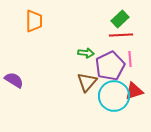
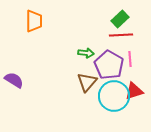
purple pentagon: moved 1 px left, 1 px up; rotated 16 degrees counterclockwise
